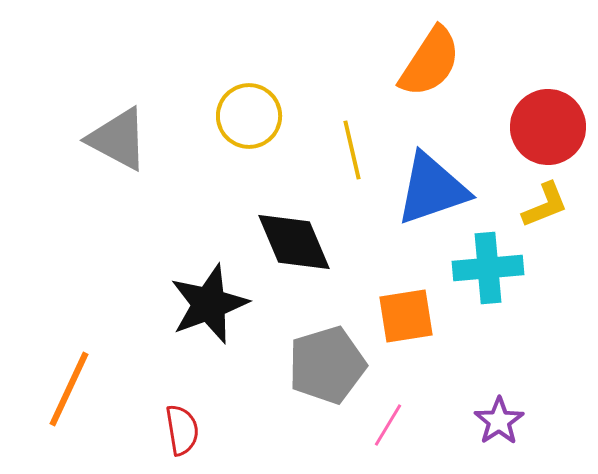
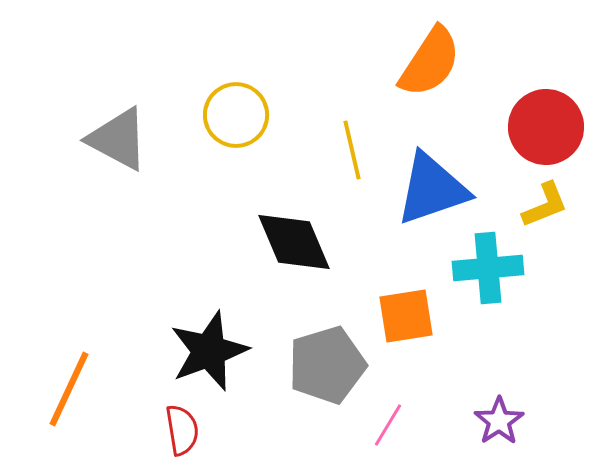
yellow circle: moved 13 px left, 1 px up
red circle: moved 2 px left
black star: moved 47 px down
